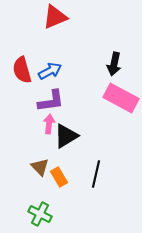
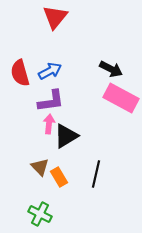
red triangle: rotated 28 degrees counterclockwise
black arrow: moved 3 px left, 5 px down; rotated 75 degrees counterclockwise
red semicircle: moved 2 px left, 3 px down
